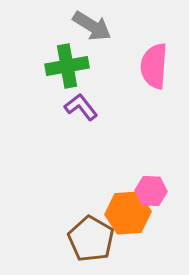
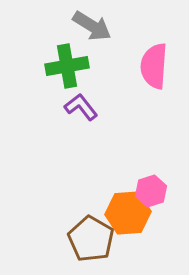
pink hexagon: rotated 20 degrees counterclockwise
